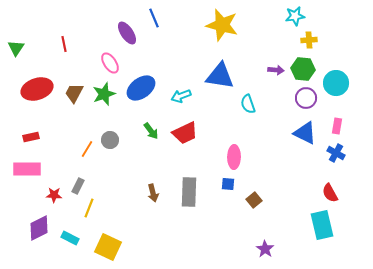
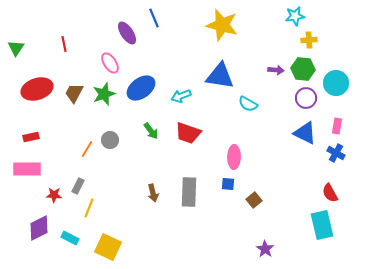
cyan semicircle at (248, 104): rotated 42 degrees counterclockwise
red trapezoid at (185, 133): moved 3 px right; rotated 44 degrees clockwise
